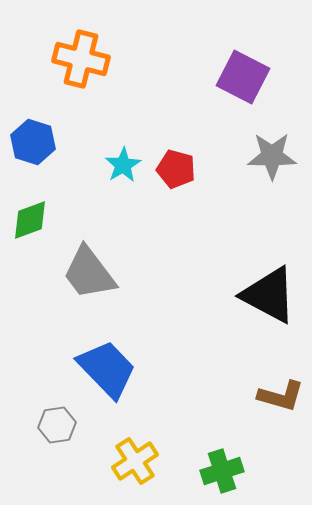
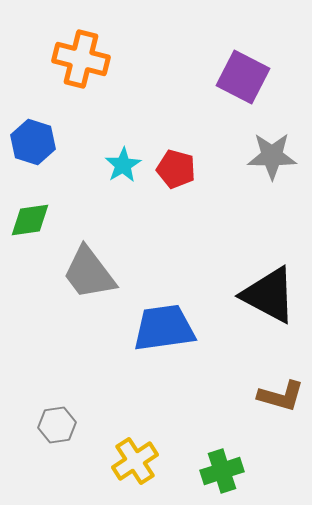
green diamond: rotated 12 degrees clockwise
blue trapezoid: moved 57 px right, 41 px up; rotated 54 degrees counterclockwise
